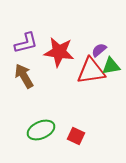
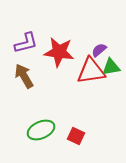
green triangle: moved 1 px down
